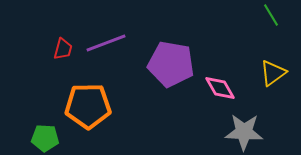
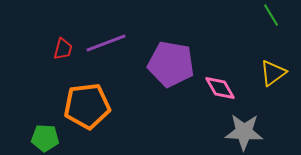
orange pentagon: moved 1 px left; rotated 6 degrees counterclockwise
